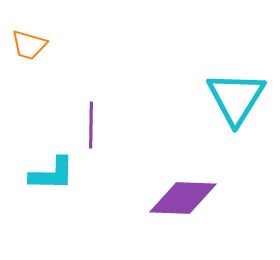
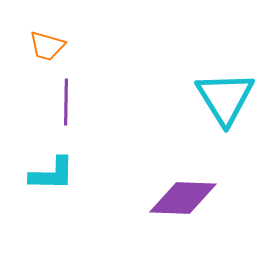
orange trapezoid: moved 18 px right, 1 px down
cyan triangle: moved 11 px left; rotated 4 degrees counterclockwise
purple line: moved 25 px left, 23 px up
